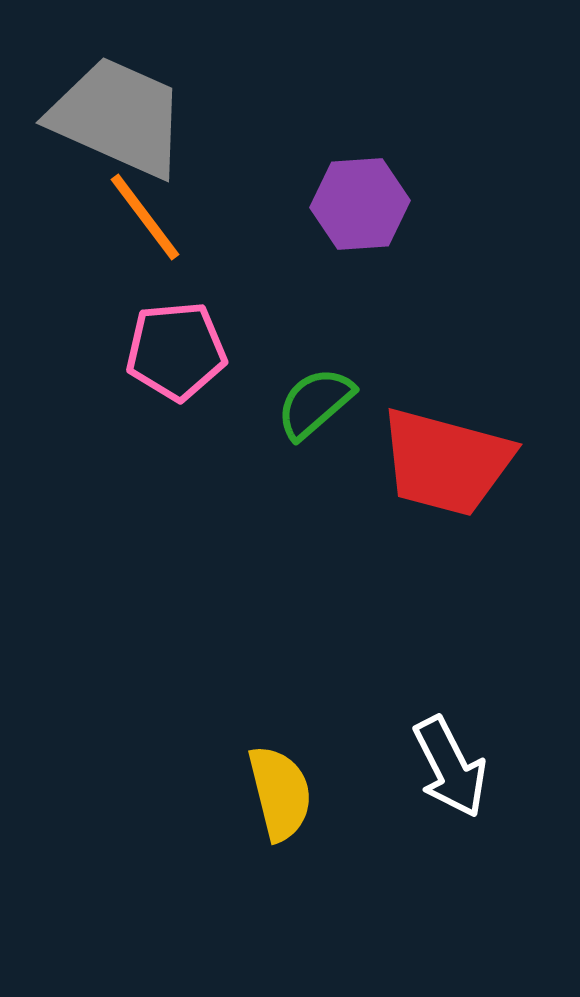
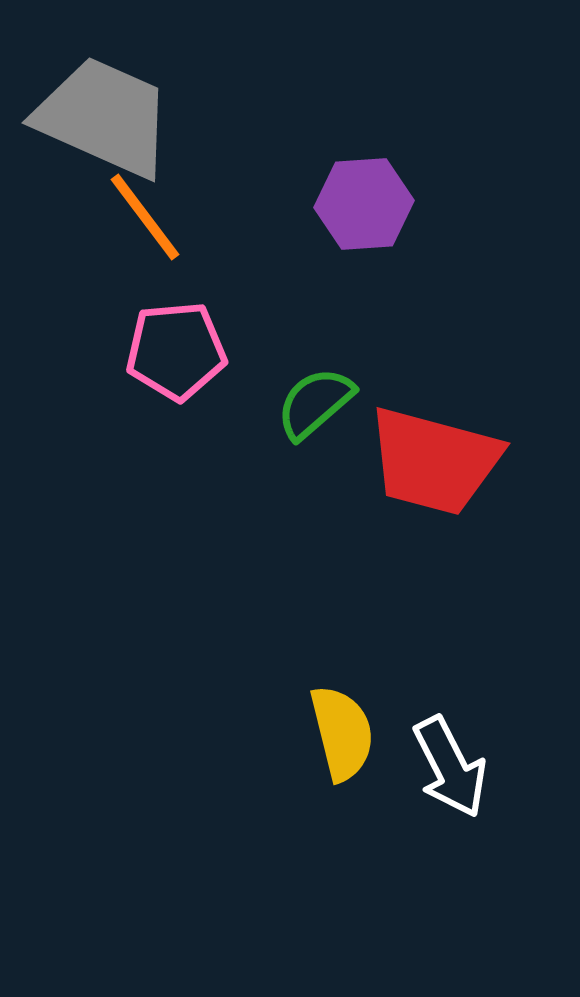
gray trapezoid: moved 14 px left
purple hexagon: moved 4 px right
red trapezoid: moved 12 px left, 1 px up
yellow semicircle: moved 62 px right, 60 px up
